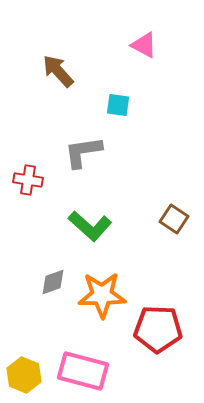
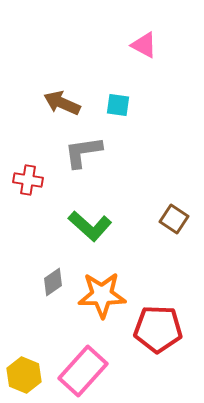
brown arrow: moved 4 px right, 32 px down; rotated 24 degrees counterclockwise
gray diamond: rotated 16 degrees counterclockwise
pink rectangle: rotated 63 degrees counterclockwise
